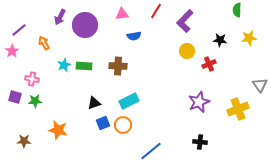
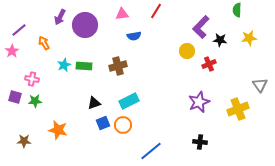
purple L-shape: moved 16 px right, 6 px down
brown cross: rotated 18 degrees counterclockwise
